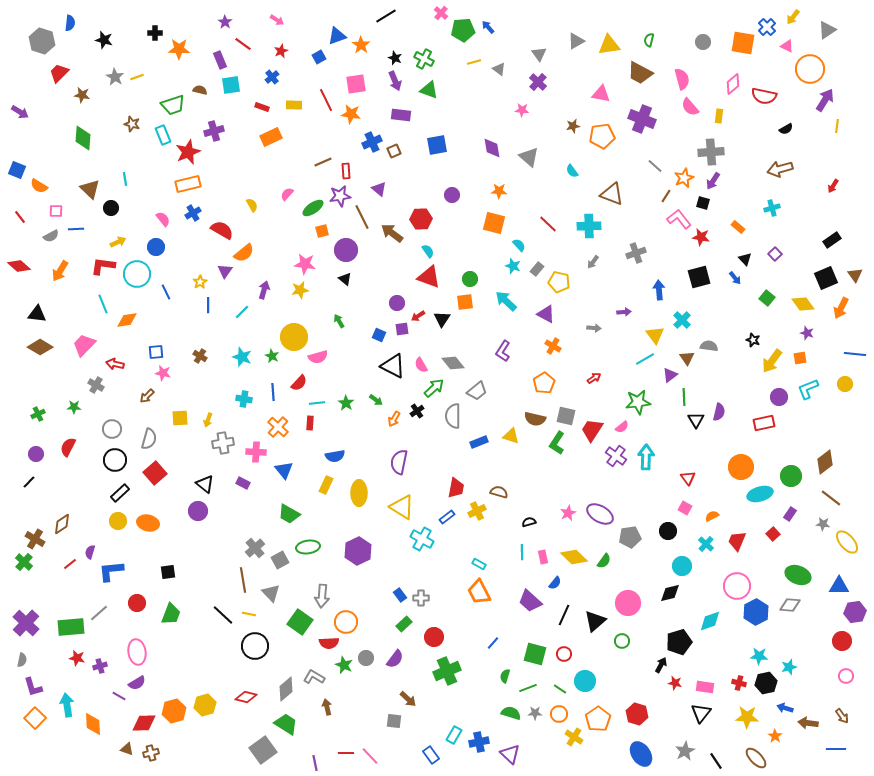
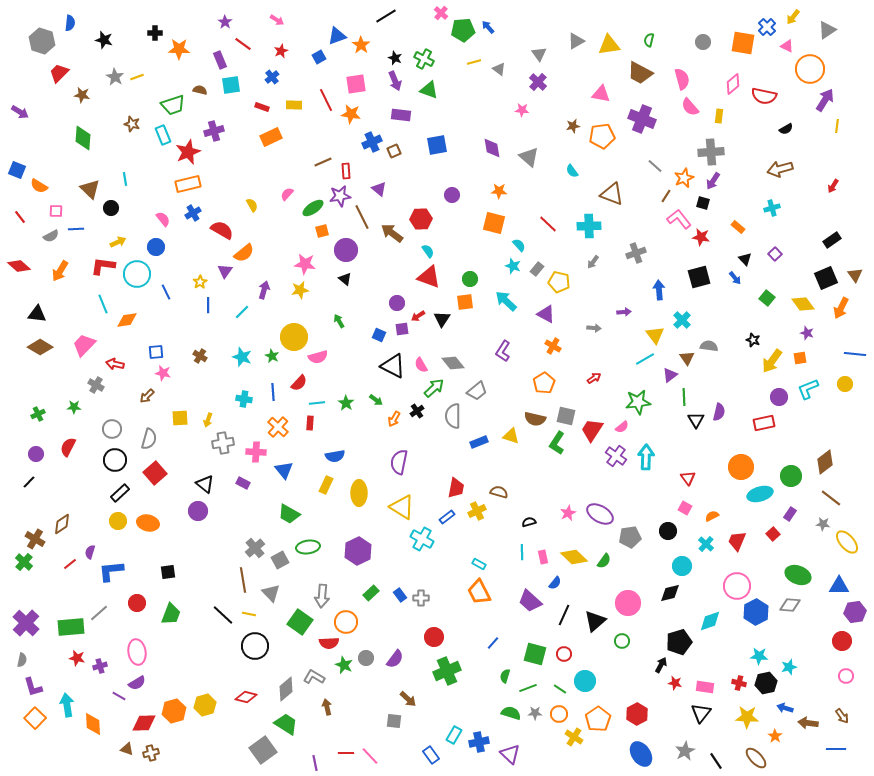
green rectangle at (404, 624): moved 33 px left, 31 px up
red hexagon at (637, 714): rotated 15 degrees clockwise
